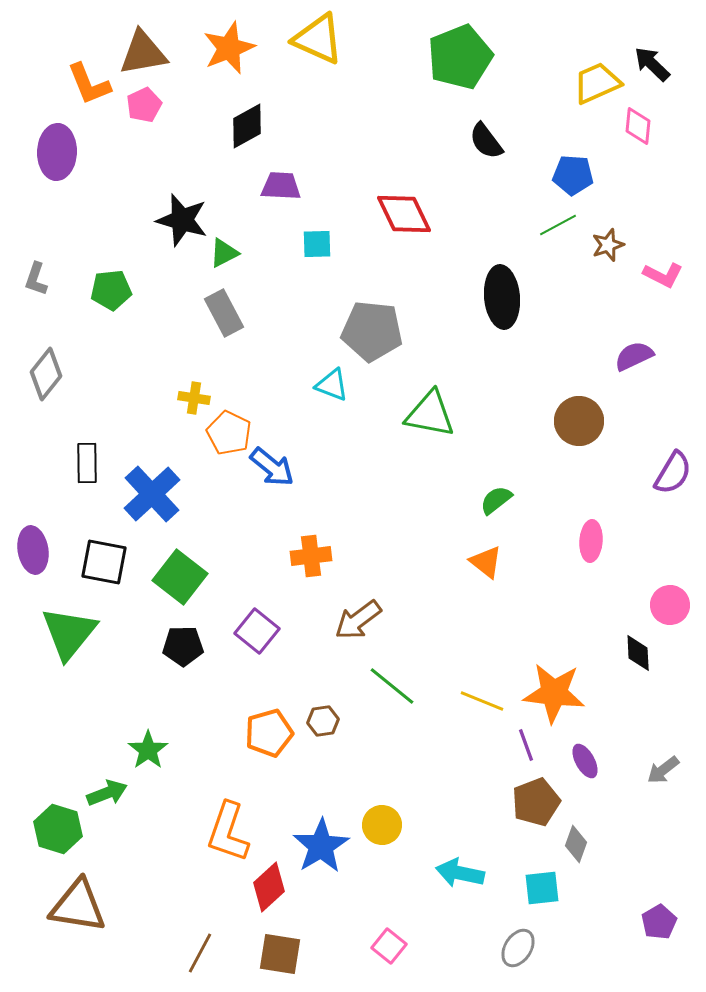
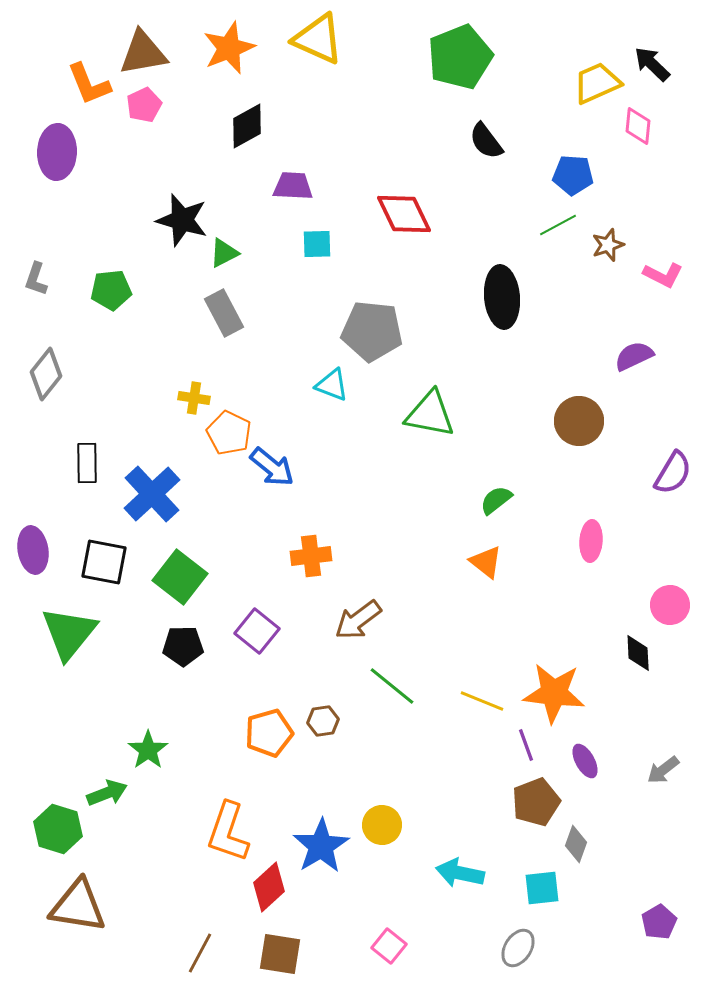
purple trapezoid at (281, 186): moved 12 px right
